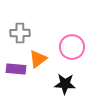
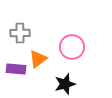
black star: rotated 20 degrees counterclockwise
